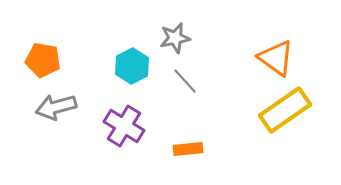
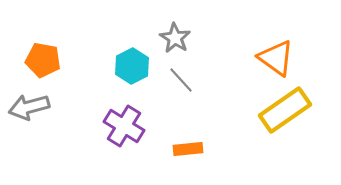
gray star: rotated 28 degrees counterclockwise
gray line: moved 4 px left, 1 px up
gray arrow: moved 27 px left
